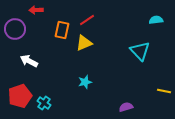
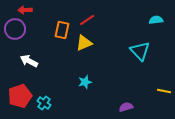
red arrow: moved 11 px left
